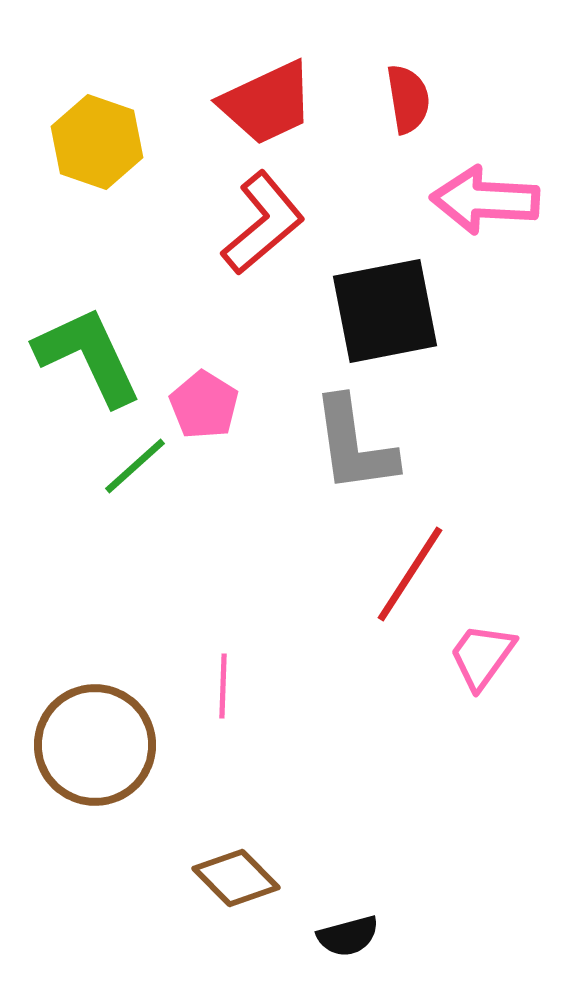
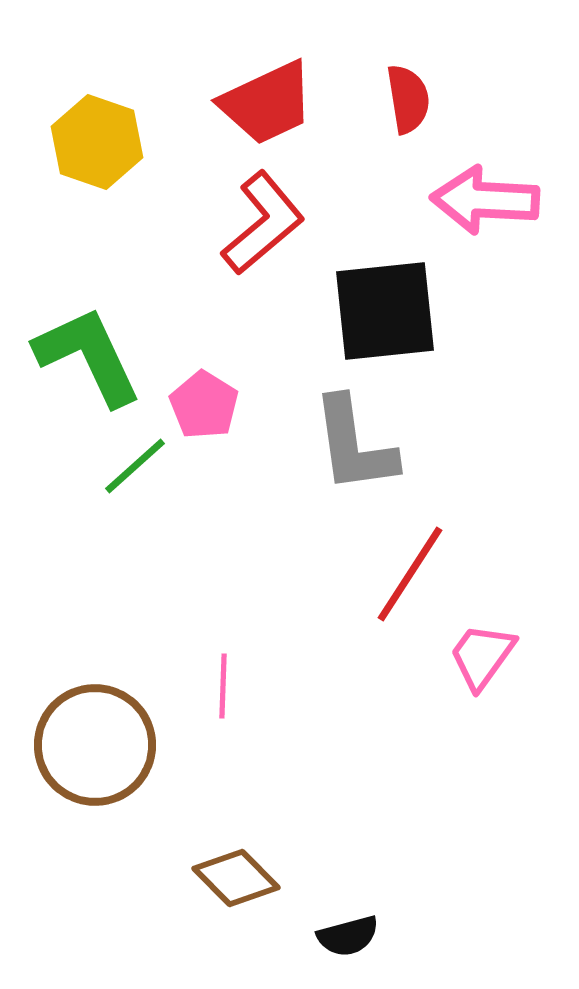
black square: rotated 5 degrees clockwise
